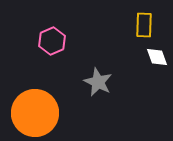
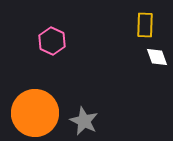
yellow rectangle: moved 1 px right
pink hexagon: rotated 12 degrees counterclockwise
gray star: moved 14 px left, 39 px down
